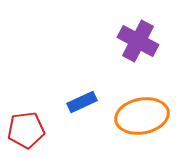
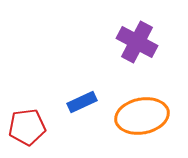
purple cross: moved 1 px left, 1 px down
red pentagon: moved 1 px right, 3 px up
